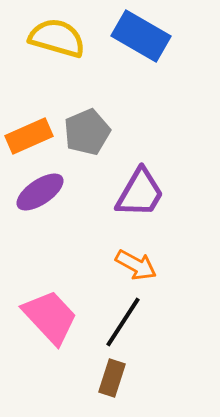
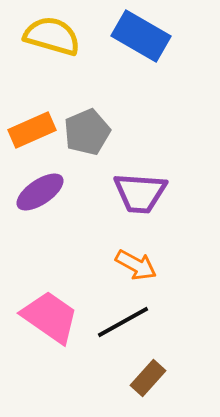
yellow semicircle: moved 5 px left, 2 px up
orange rectangle: moved 3 px right, 6 px up
purple trapezoid: rotated 64 degrees clockwise
pink trapezoid: rotated 12 degrees counterclockwise
black line: rotated 28 degrees clockwise
brown rectangle: moved 36 px right; rotated 24 degrees clockwise
